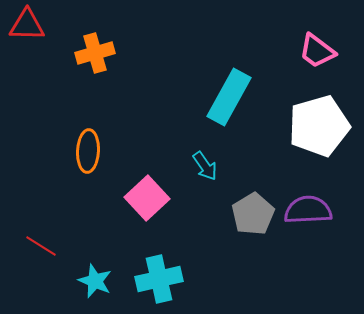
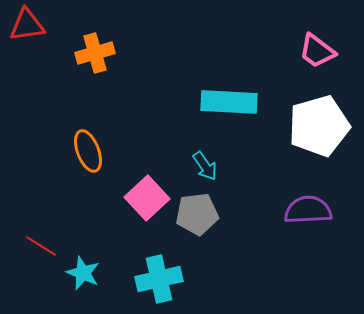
red triangle: rotated 9 degrees counterclockwise
cyan rectangle: moved 5 px down; rotated 64 degrees clockwise
orange ellipse: rotated 24 degrees counterclockwise
gray pentagon: moved 56 px left; rotated 24 degrees clockwise
cyan star: moved 12 px left, 8 px up
